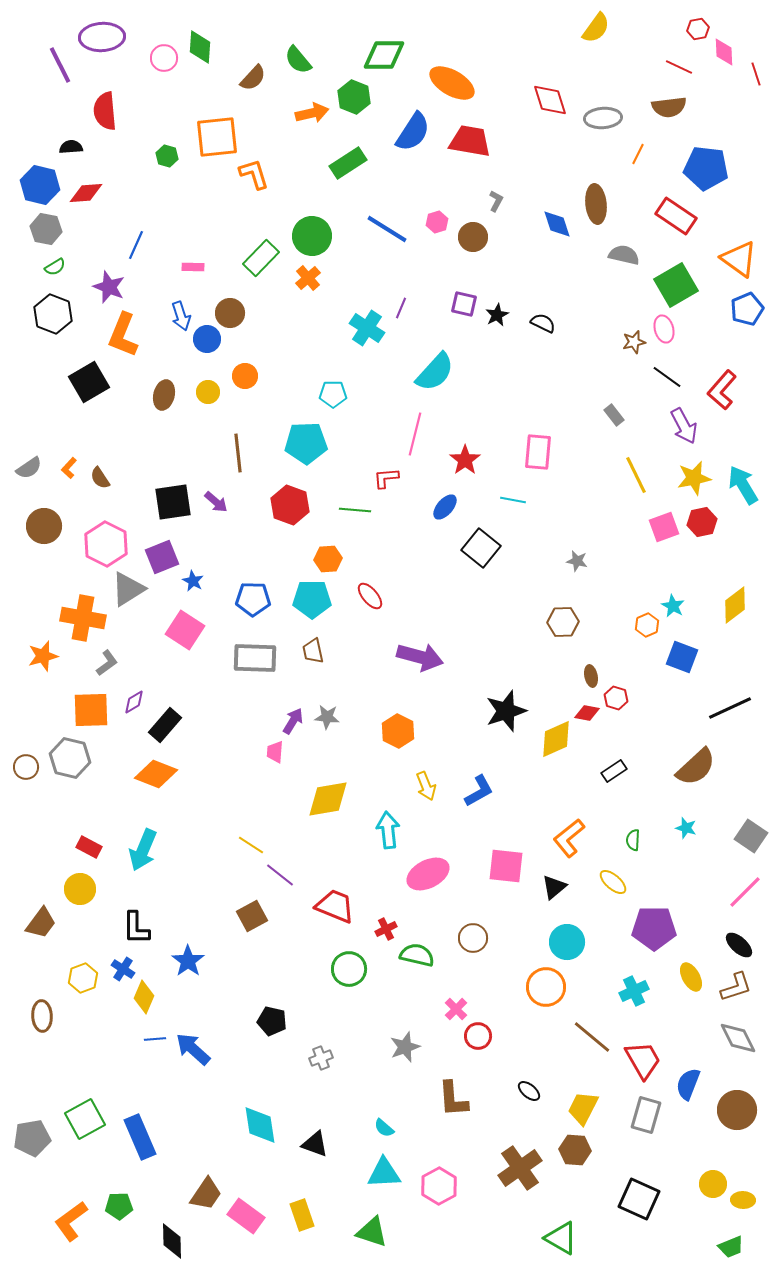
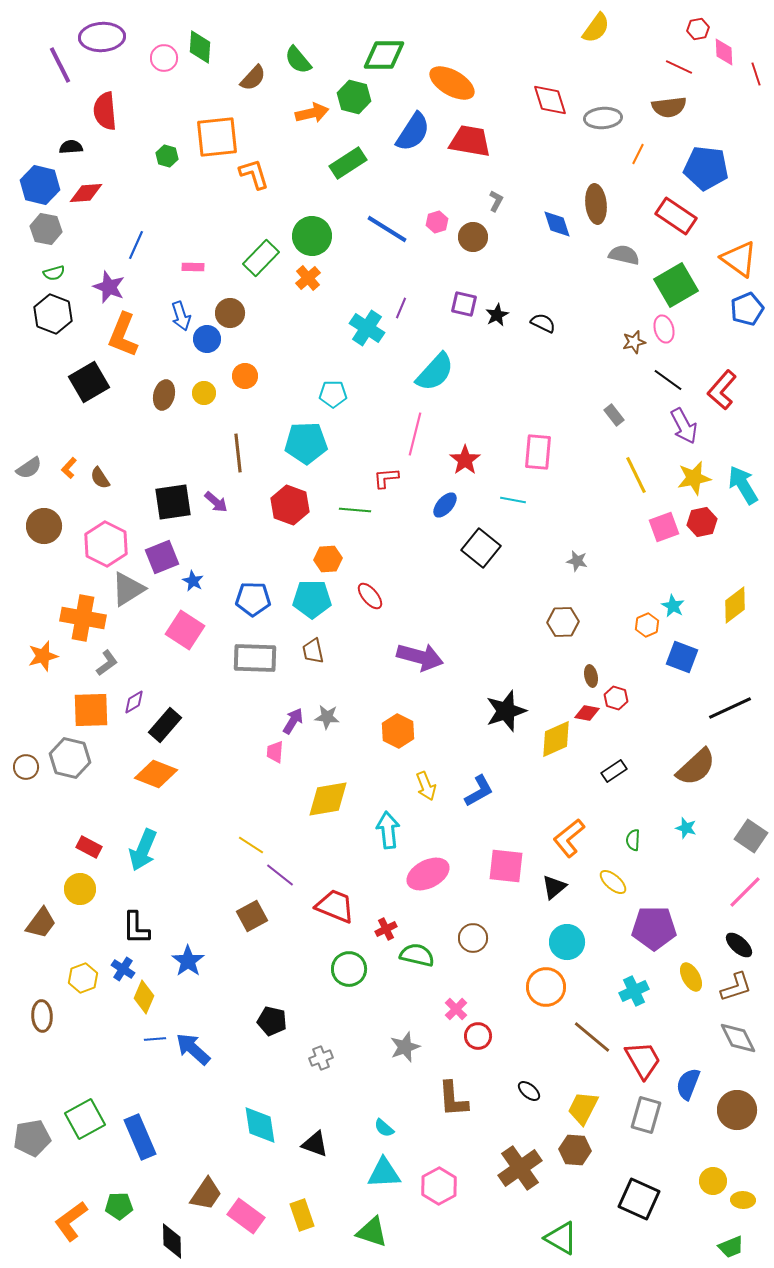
green hexagon at (354, 97): rotated 8 degrees counterclockwise
green semicircle at (55, 267): moved 1 px left, 6 px down; rotated 15 degrees clockwise
black line at (667, 377): moved 1 px right, 3 px down
yellow circle at (208, 392): moved 4 px left, 1 px down
blue ellipse at (445, 507): moved 2 px up
yellow circle at (713, 1184): moved 3 px up
